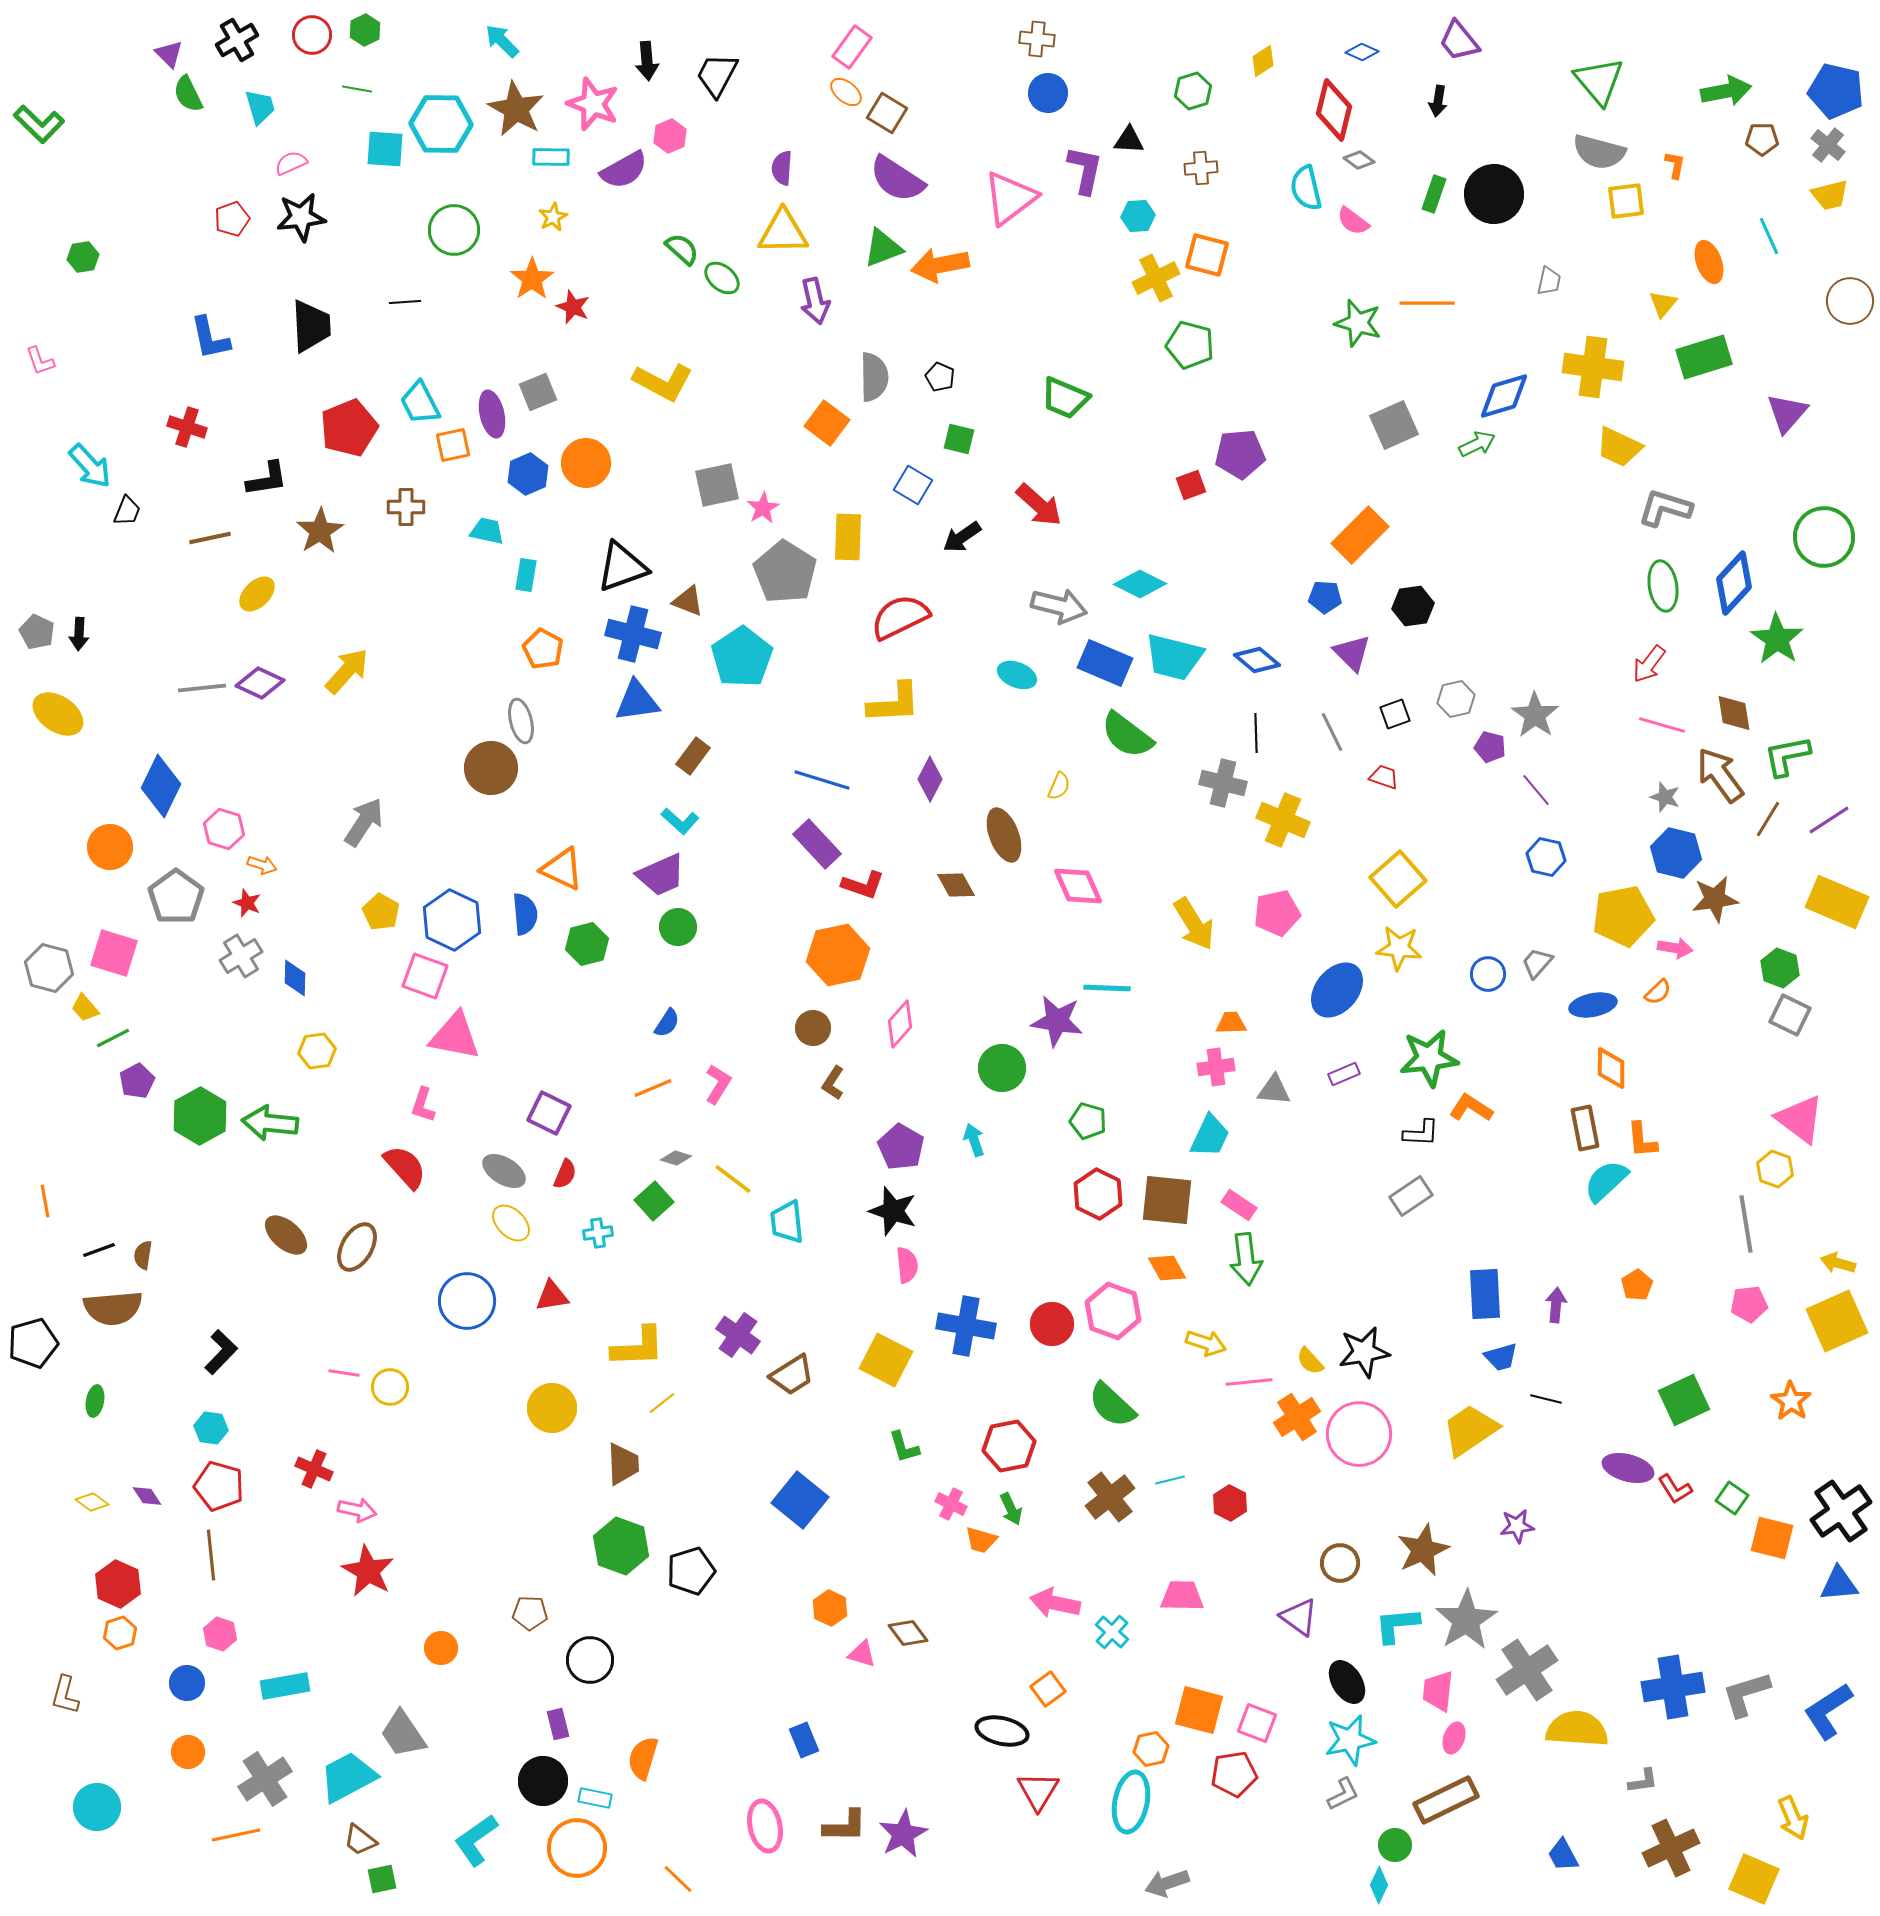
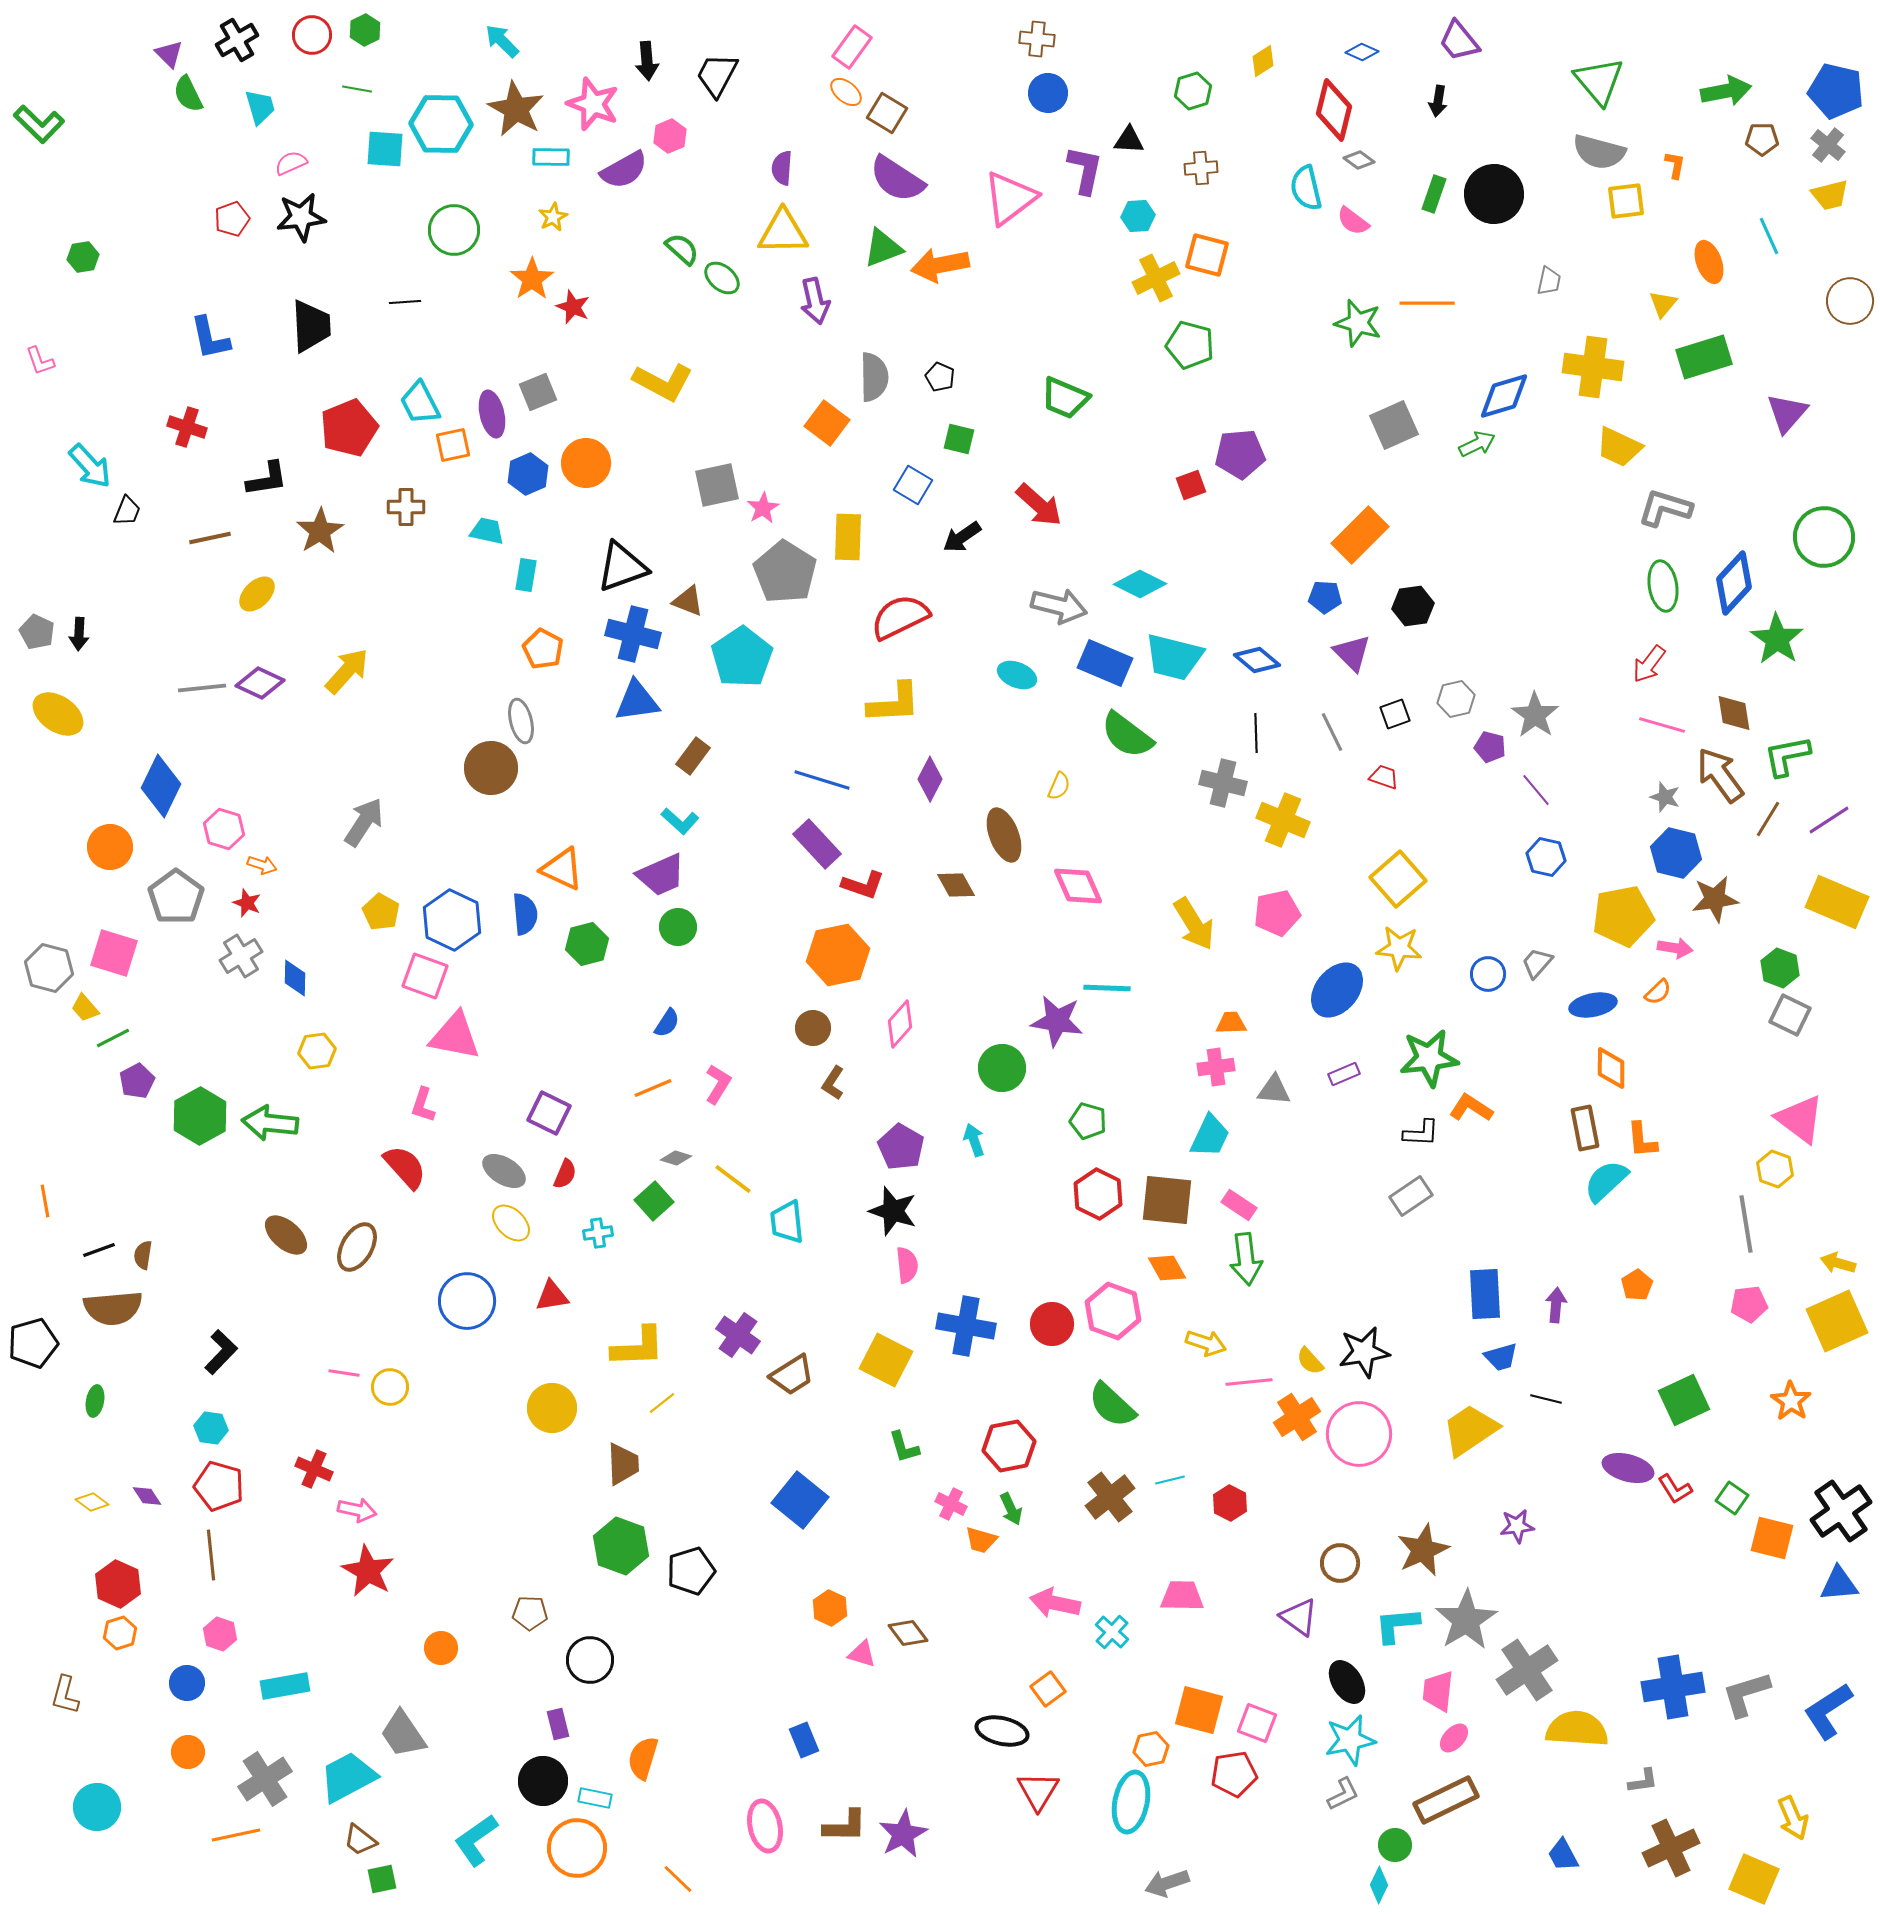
pink ellipse at (1454, 1738): rotated 24 degrees clockwise
